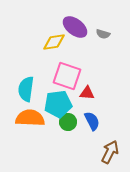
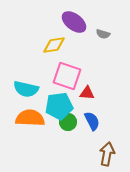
purple ellipse: moved 1 px left, 5 px up
yellow diamond: moved 3 px down
cyan semicircle: rotated 85 degrees counterclockwise
cyan pentagon: moved 1 px right, 2 px down
brown arrow: moved 3 px left, 2 px down; rotated 15 degrees counterclockwise
